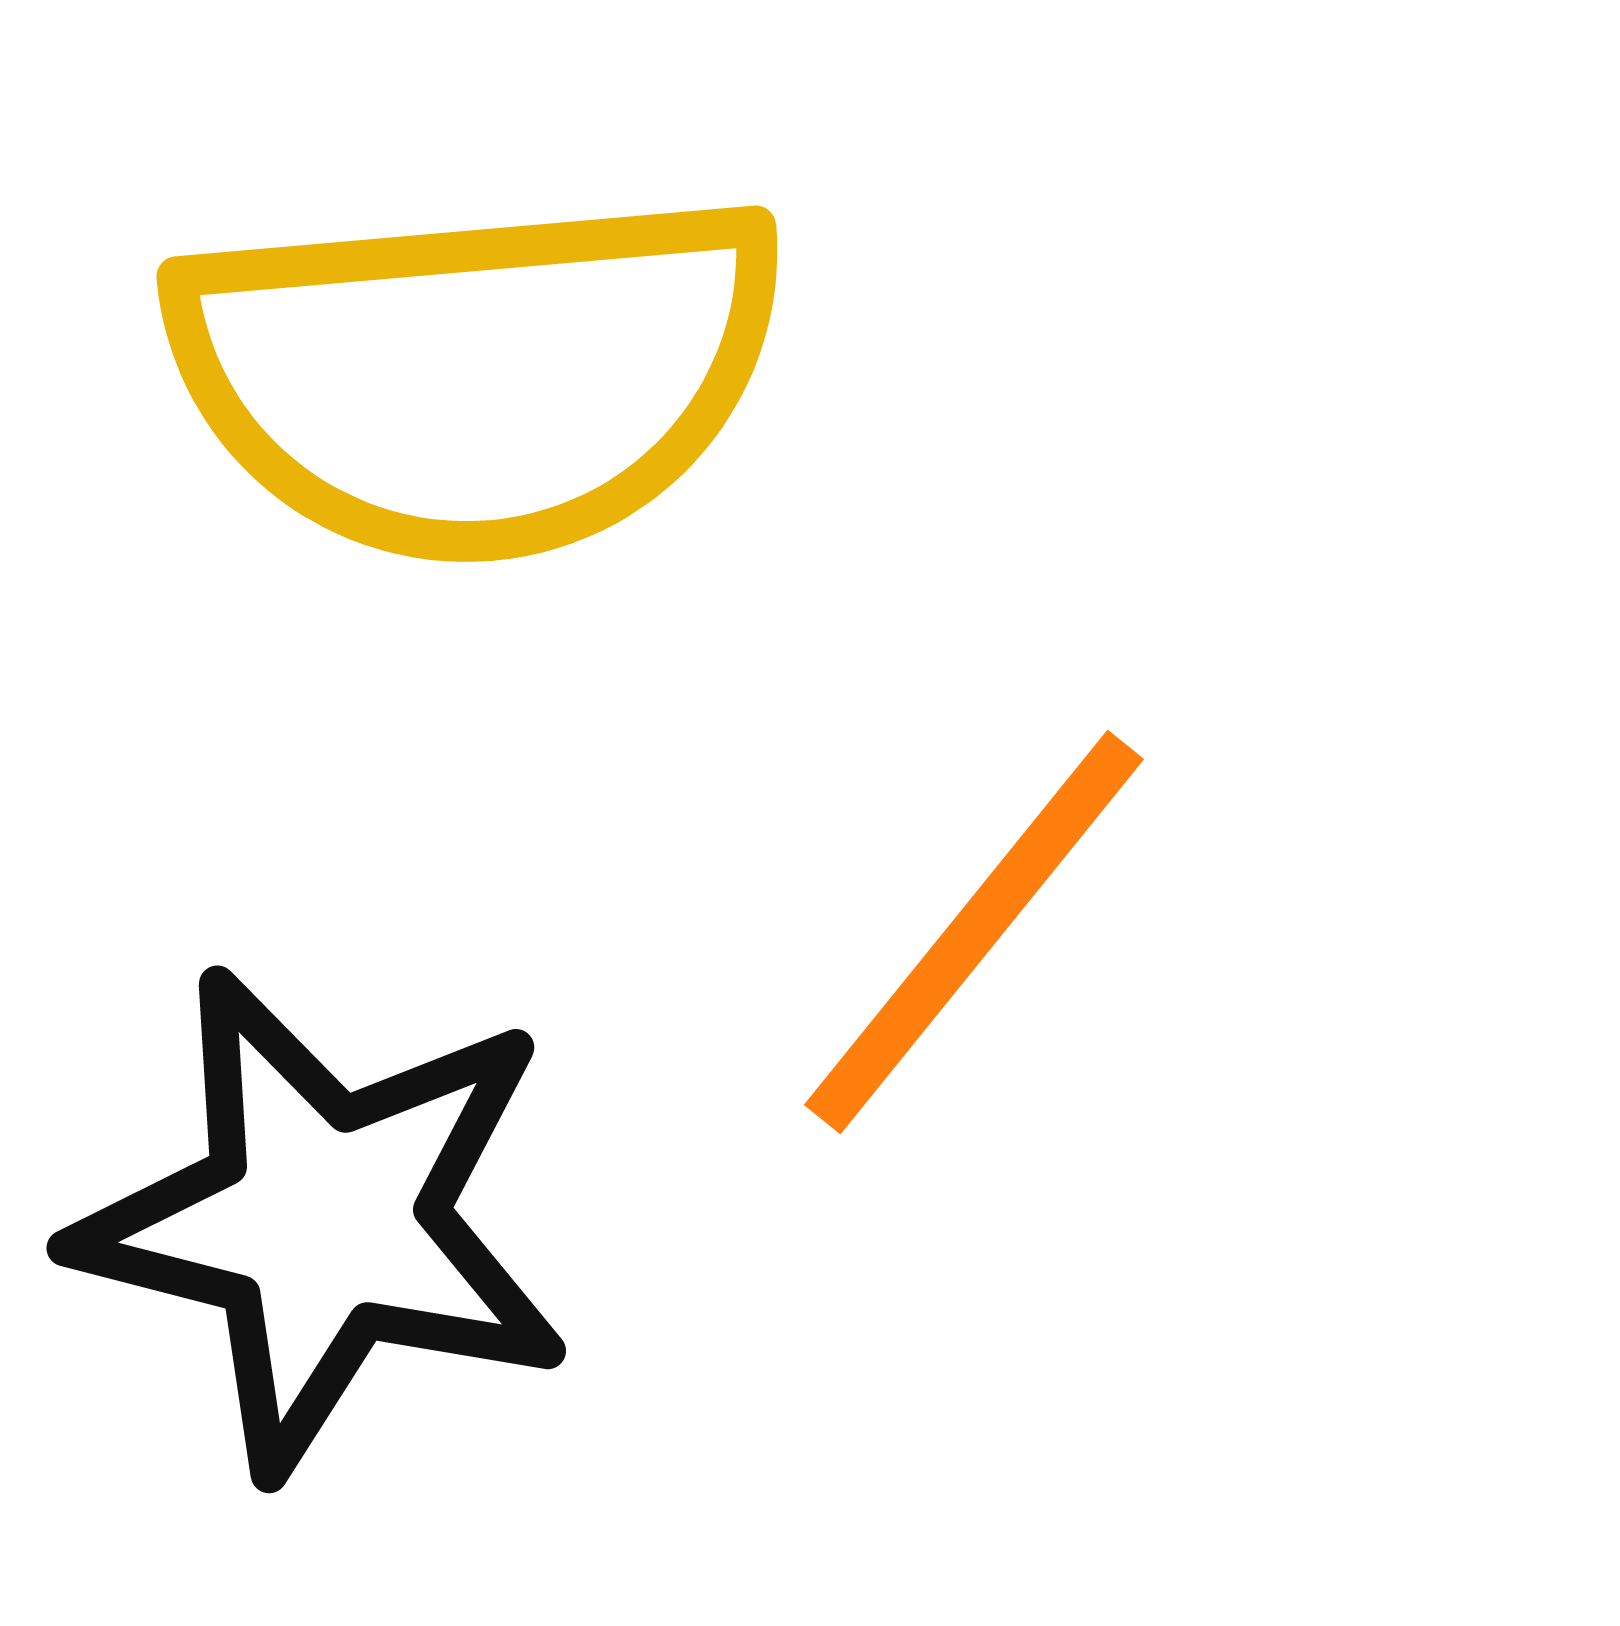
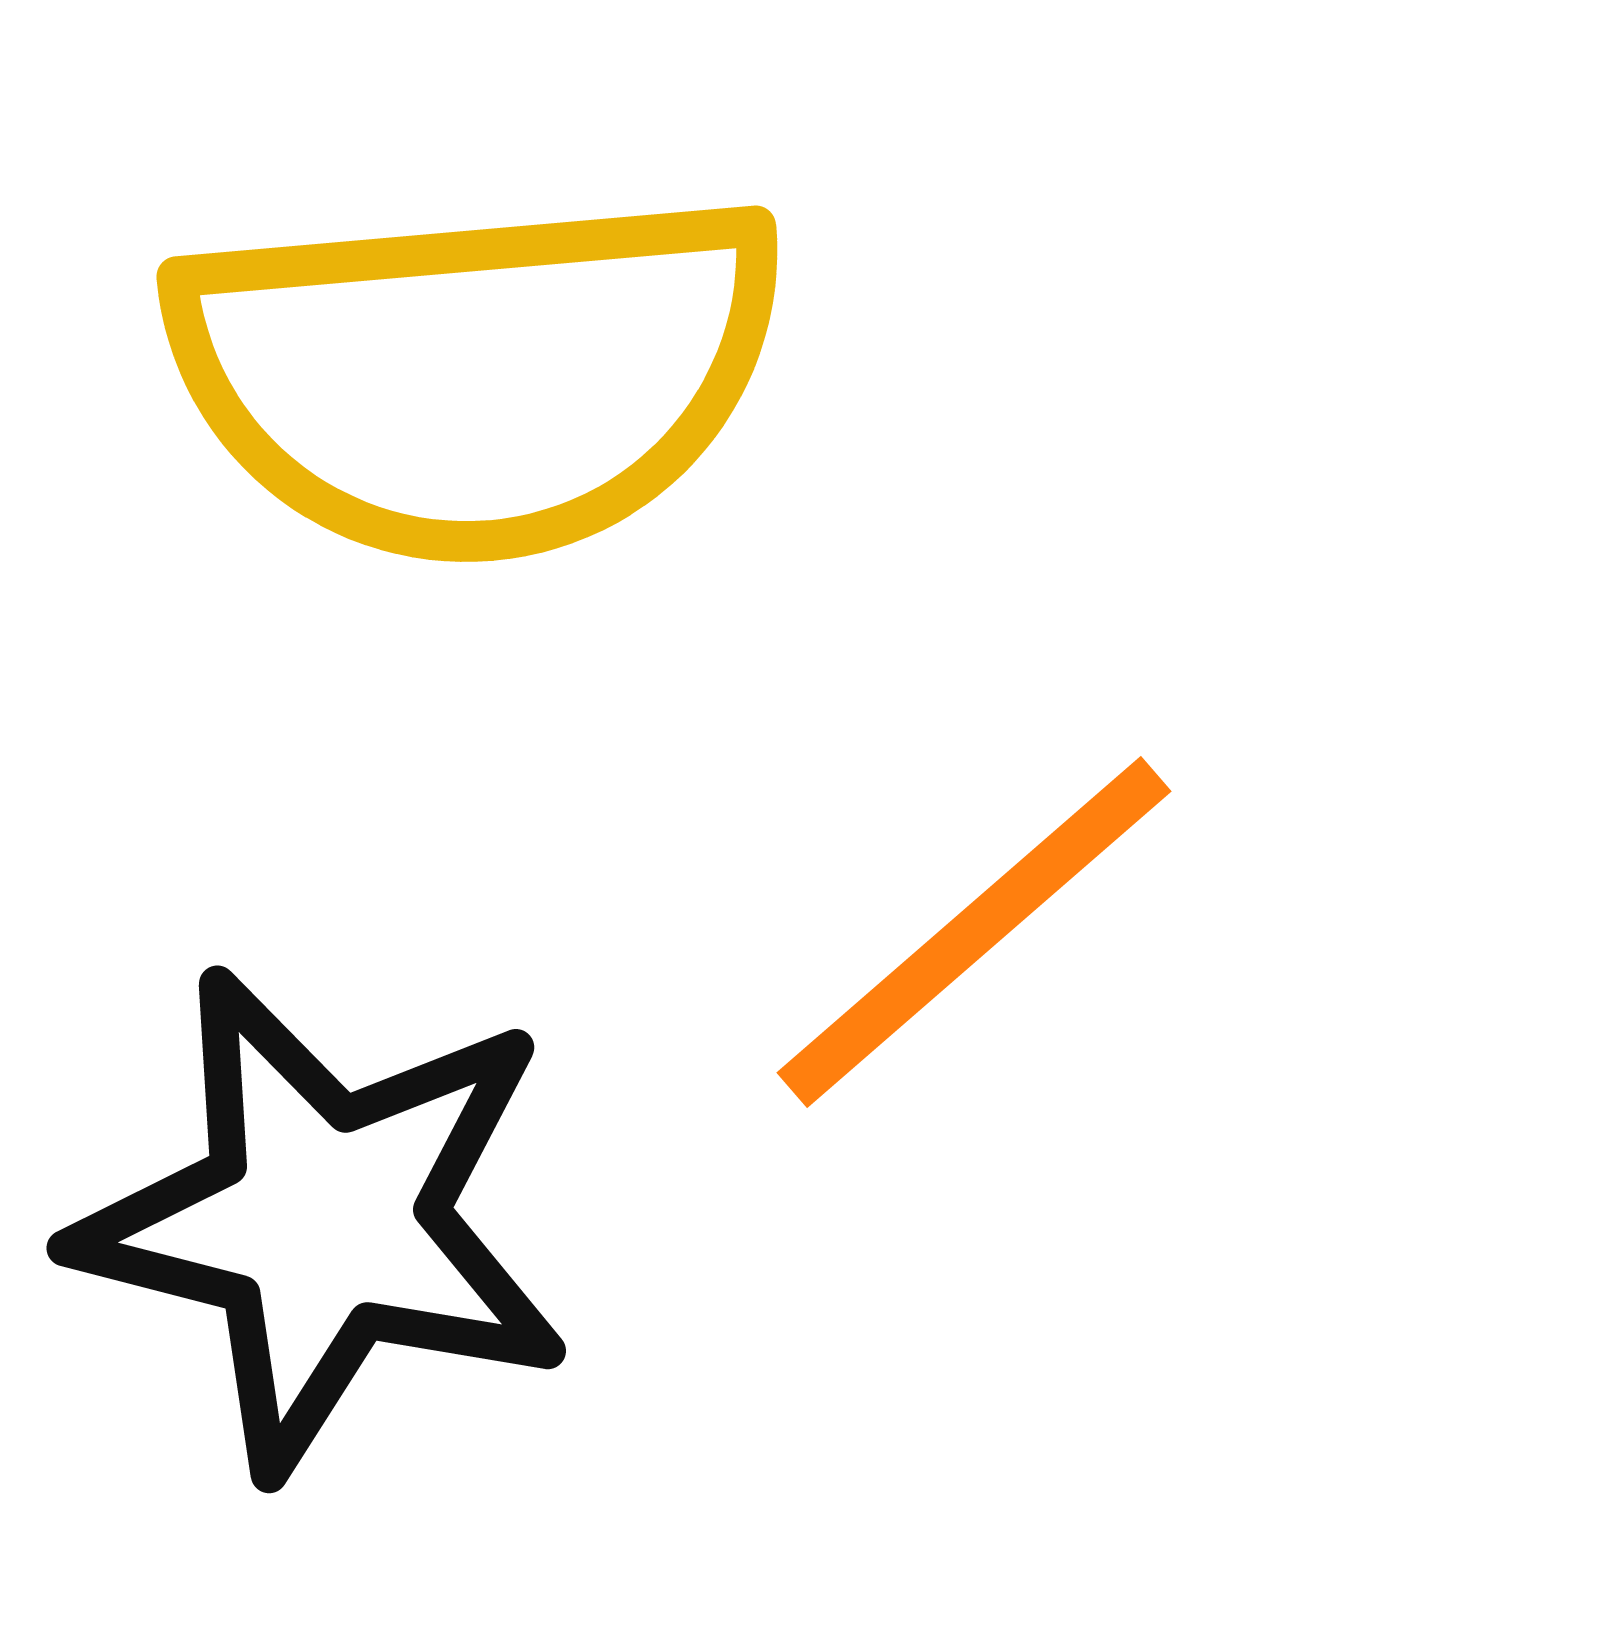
orange line: rotated 10 degrees clockwise
